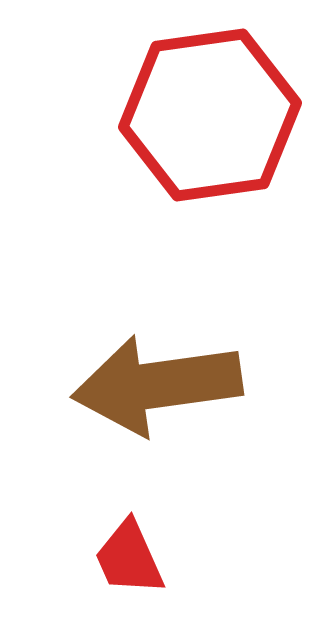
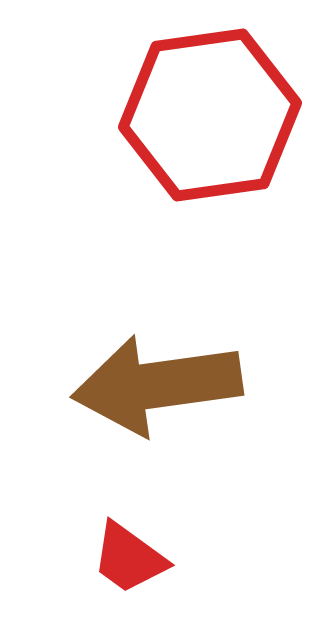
red trapezoid: rotated 30 degrees counterclockwise
